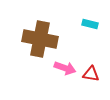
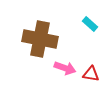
cyan rectangle: rotated 28 degrees clockwise
